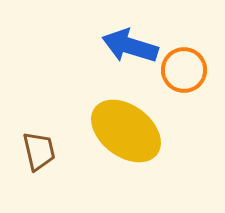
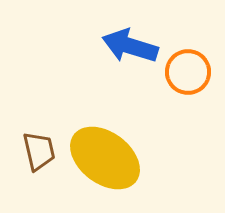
orange circle: moved 4 px right, 2 px down
yellow ellipse: moved 21 px left, 27 px down
